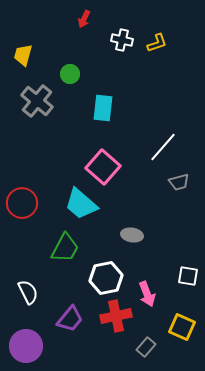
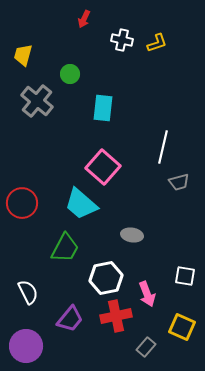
white line: rotated 28 degrees counterclockwise
white square: moved 3 px left
